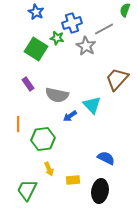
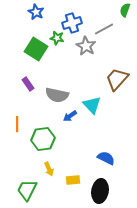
orange line: moved 1 px left
